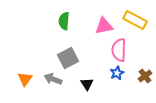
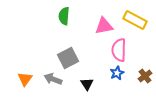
green semicircle: moved 5 px up
